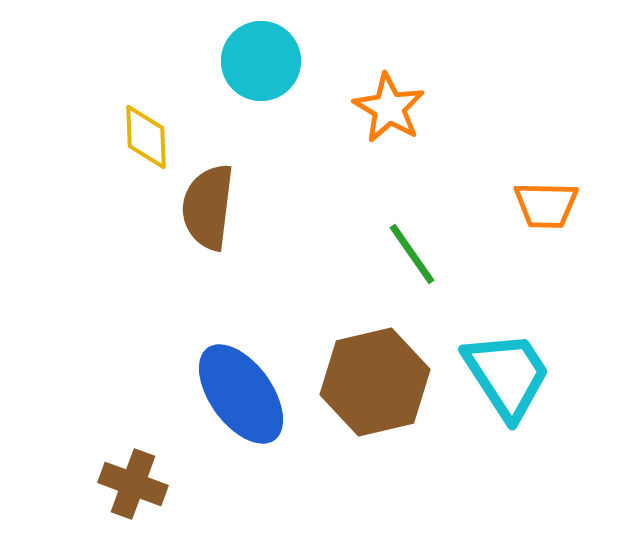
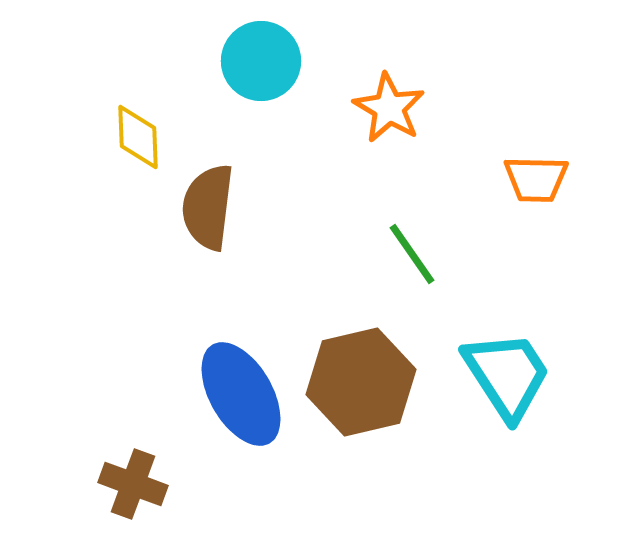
yellow diamond: moved 8 px left
orange trapezoid: moved 10 px left, 26 px up
brown hexagon: moved 14 px left
blue ellipse: rotated 6 degrees clockwise
